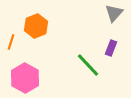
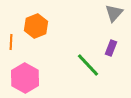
orange line: rotated 14 degrees counterclockwise
